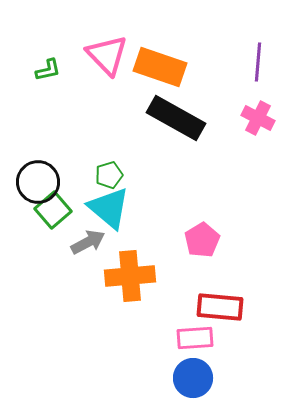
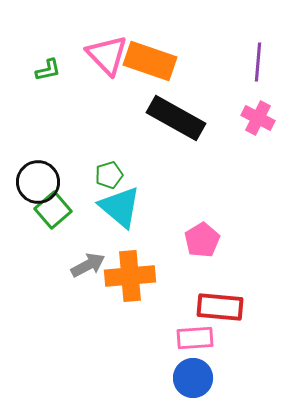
orange rectangle: moved 10 px left, 6 px up
cyan triangle: moved 11 px right, 1 px up
gray arrow: moved 23 px down
